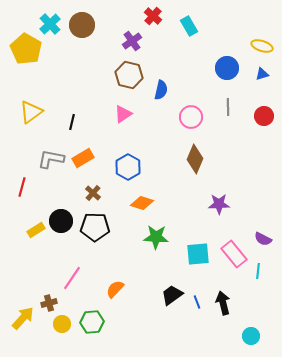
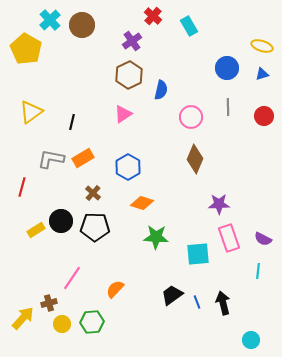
cyan cross at (50, 24): moved 4 px up
brown hexagon at (129, 75): rotated 20 degrees clockwise
pink rectangle at (234, 254): moved 5 px left, 16 px up; rotated 20 degrees clockwise
cyan circle at (251, 336): moved 4 px down
